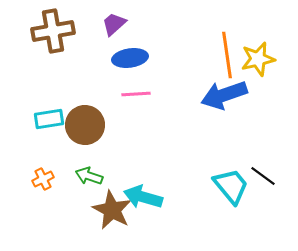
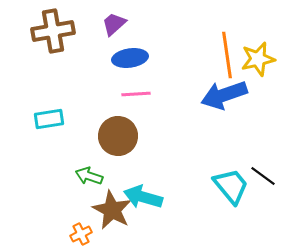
brown circle: moved 33 px right, 11 px down
orange cross: moved 38 px right, 55 px down
